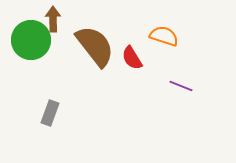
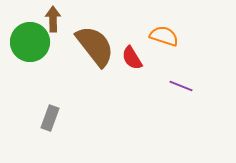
green circle: moved 1 px left, 2 px down
gray rectangle: moved 5 px down
